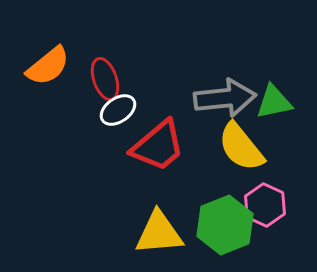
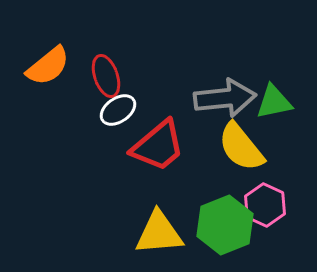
red ellipse: moved 1 px right, 3 px up
